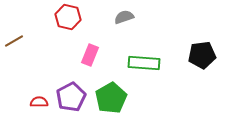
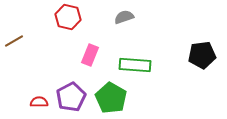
green rectangle: moved 9 px left, 2 px down
green pentagon: rotated 12 degrees counterclockwise
